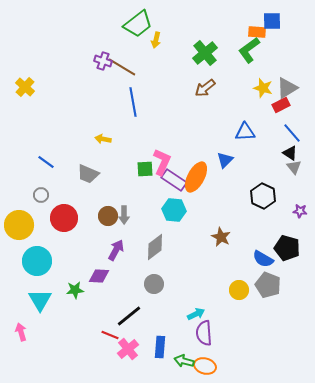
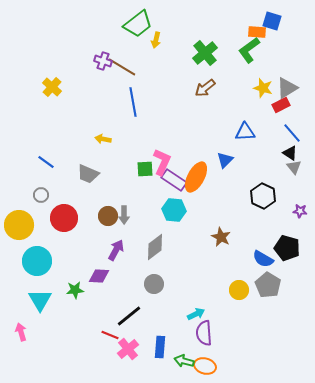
blue square at (272, 21): rotated 18 degrees clockwise
yellow cross at (25, 87): moved 27 px right
gray pentagon at (268, 285): rotated 10 degrees clockwise
